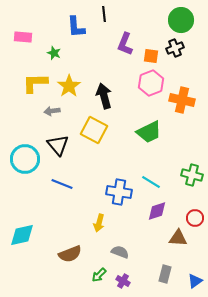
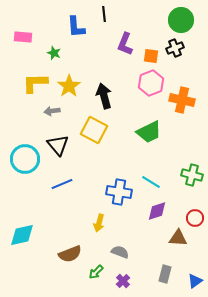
blue line: rotated 45 degrees counterclockwise
green arrow: moved 3 px left, 3 px up
purple cross: rotated 16 degrees clockwise
